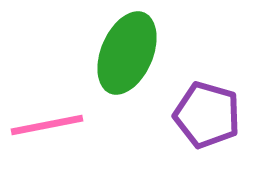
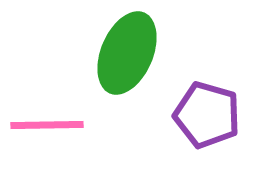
pink line: rotated 10 degrees clockwise
